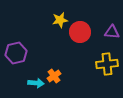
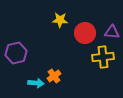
yellow star: rotated 14 degrees clockwise
red circle: moved 5 px right, 1 px down
yellow cross: moved 4 px left, 7 px up
